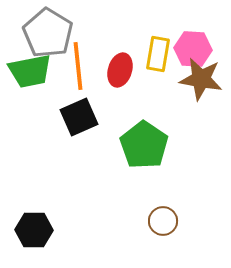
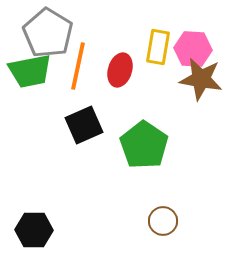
yellow rectangle: moved 7 px up
orange line: rotated 18 degrees clockwise
black square: moved 5 px right, 8 px down
